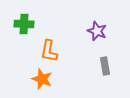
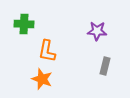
purple star: rotated 18 degrees counterclockwise
orange L-shape: moved 2 px left
gray rectangle: rotated 24 degrees clockwise
